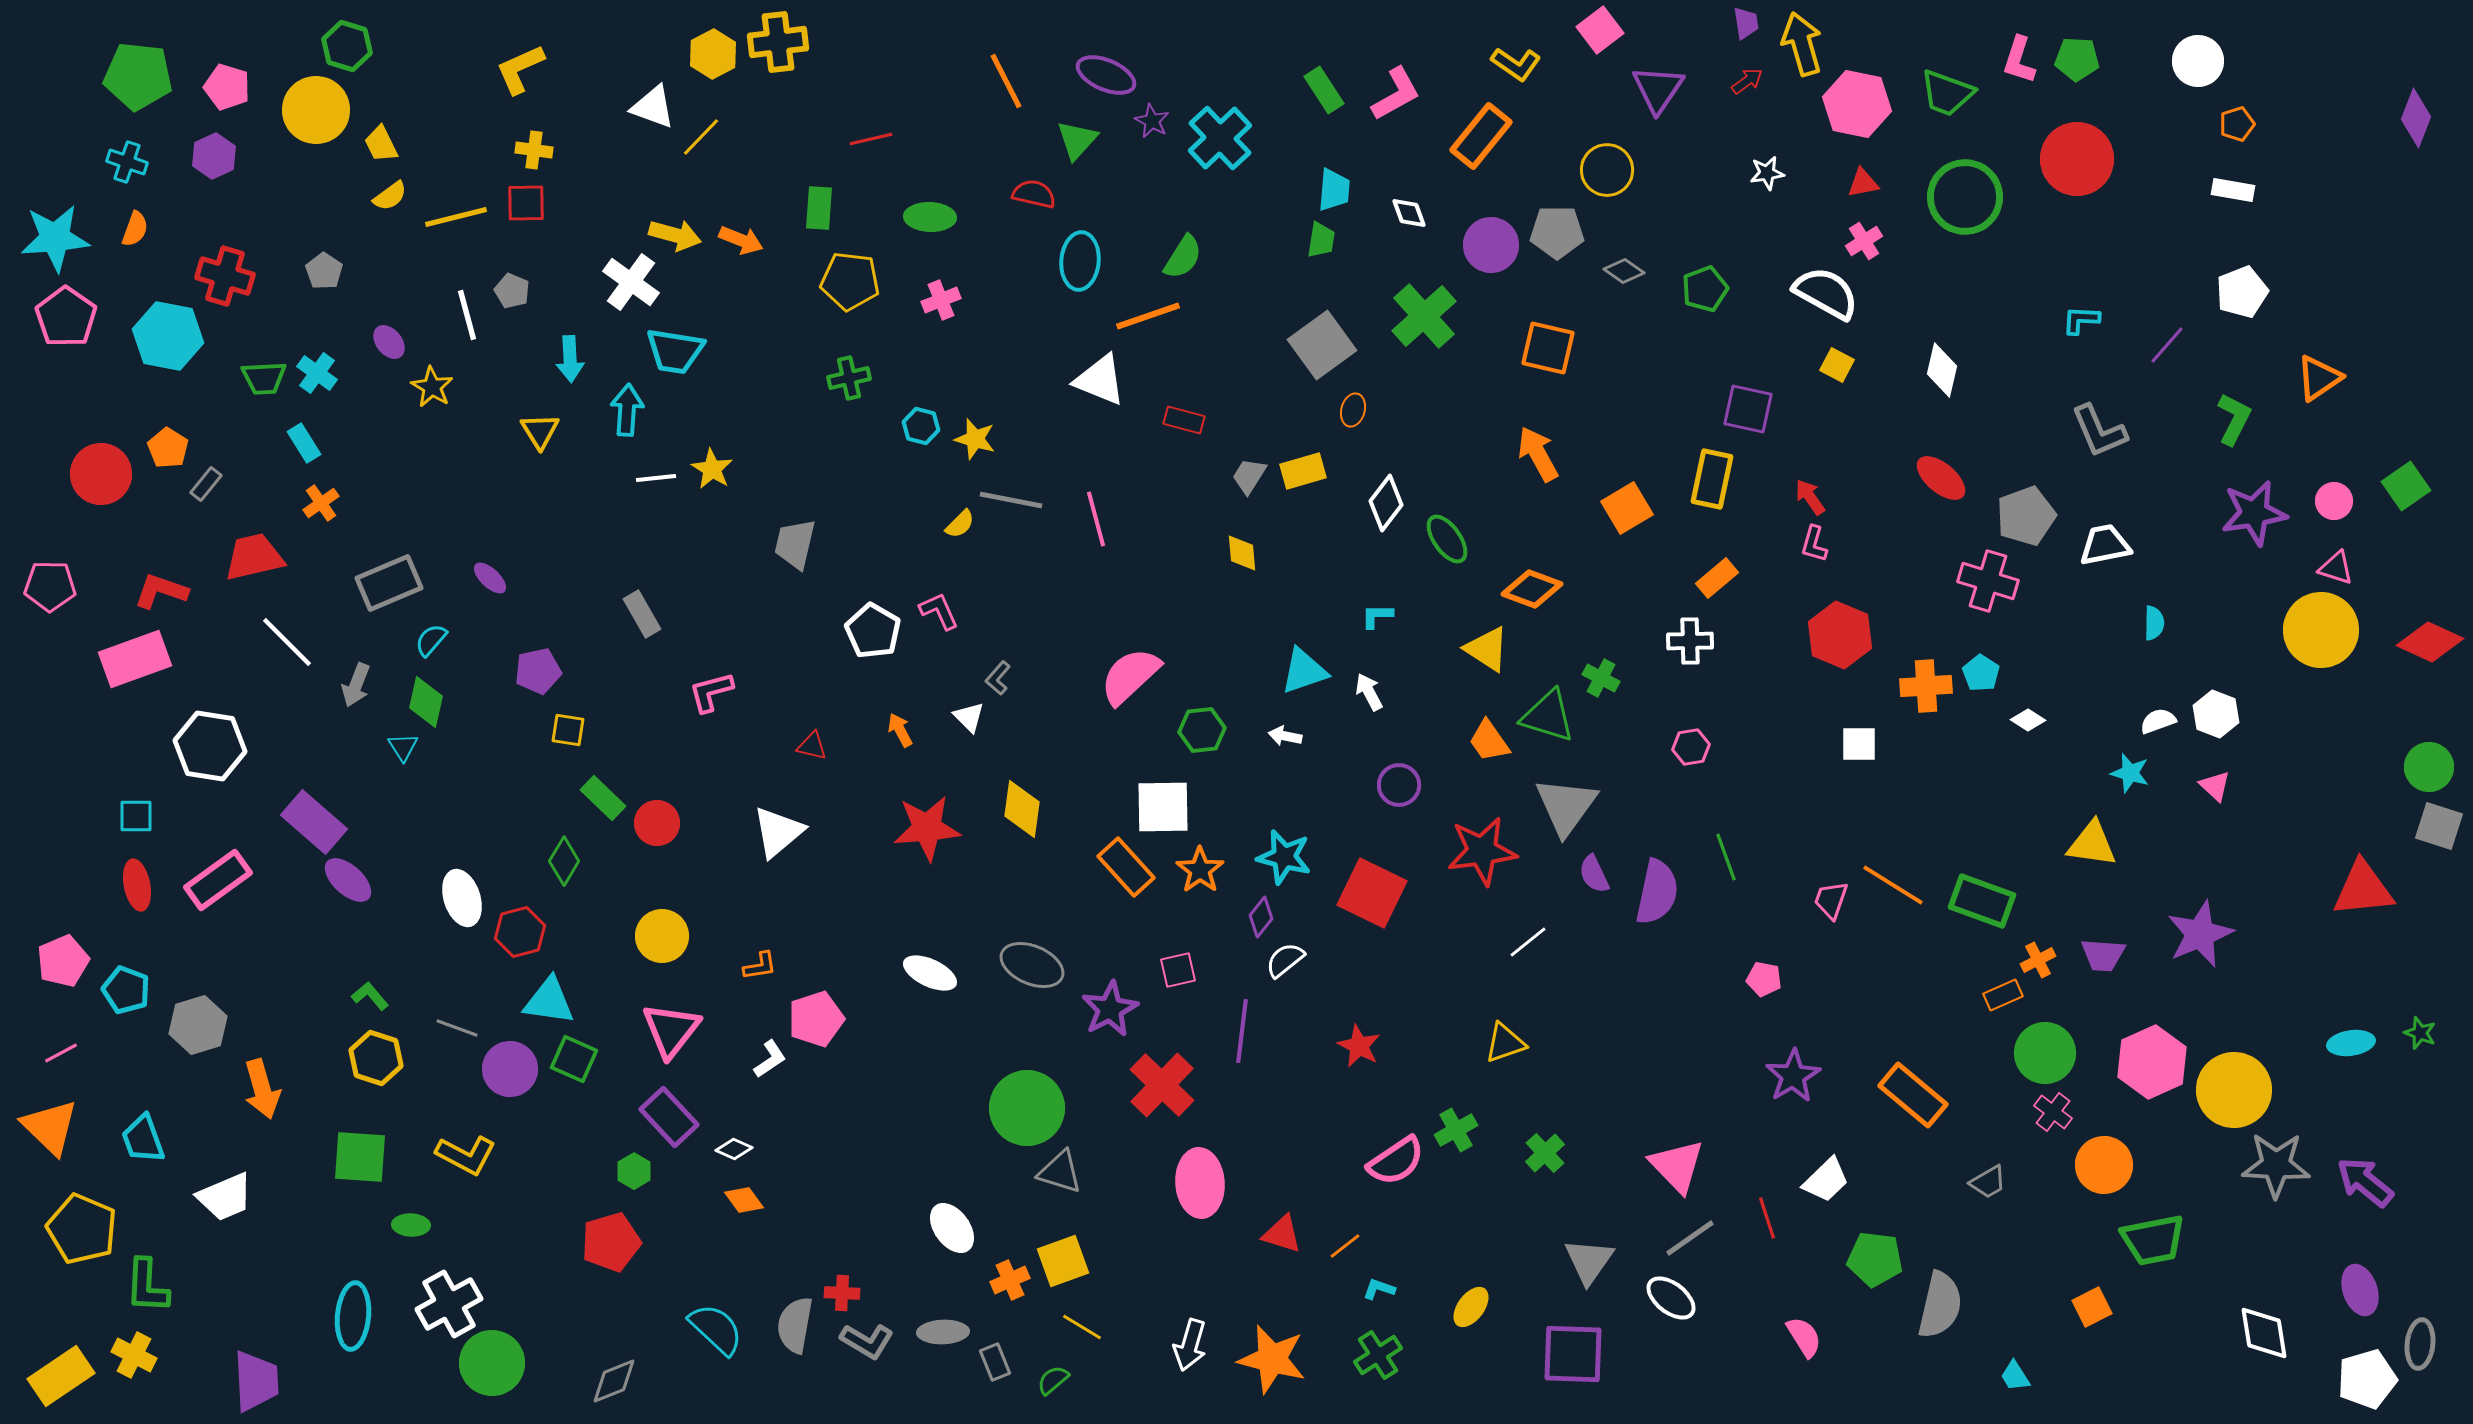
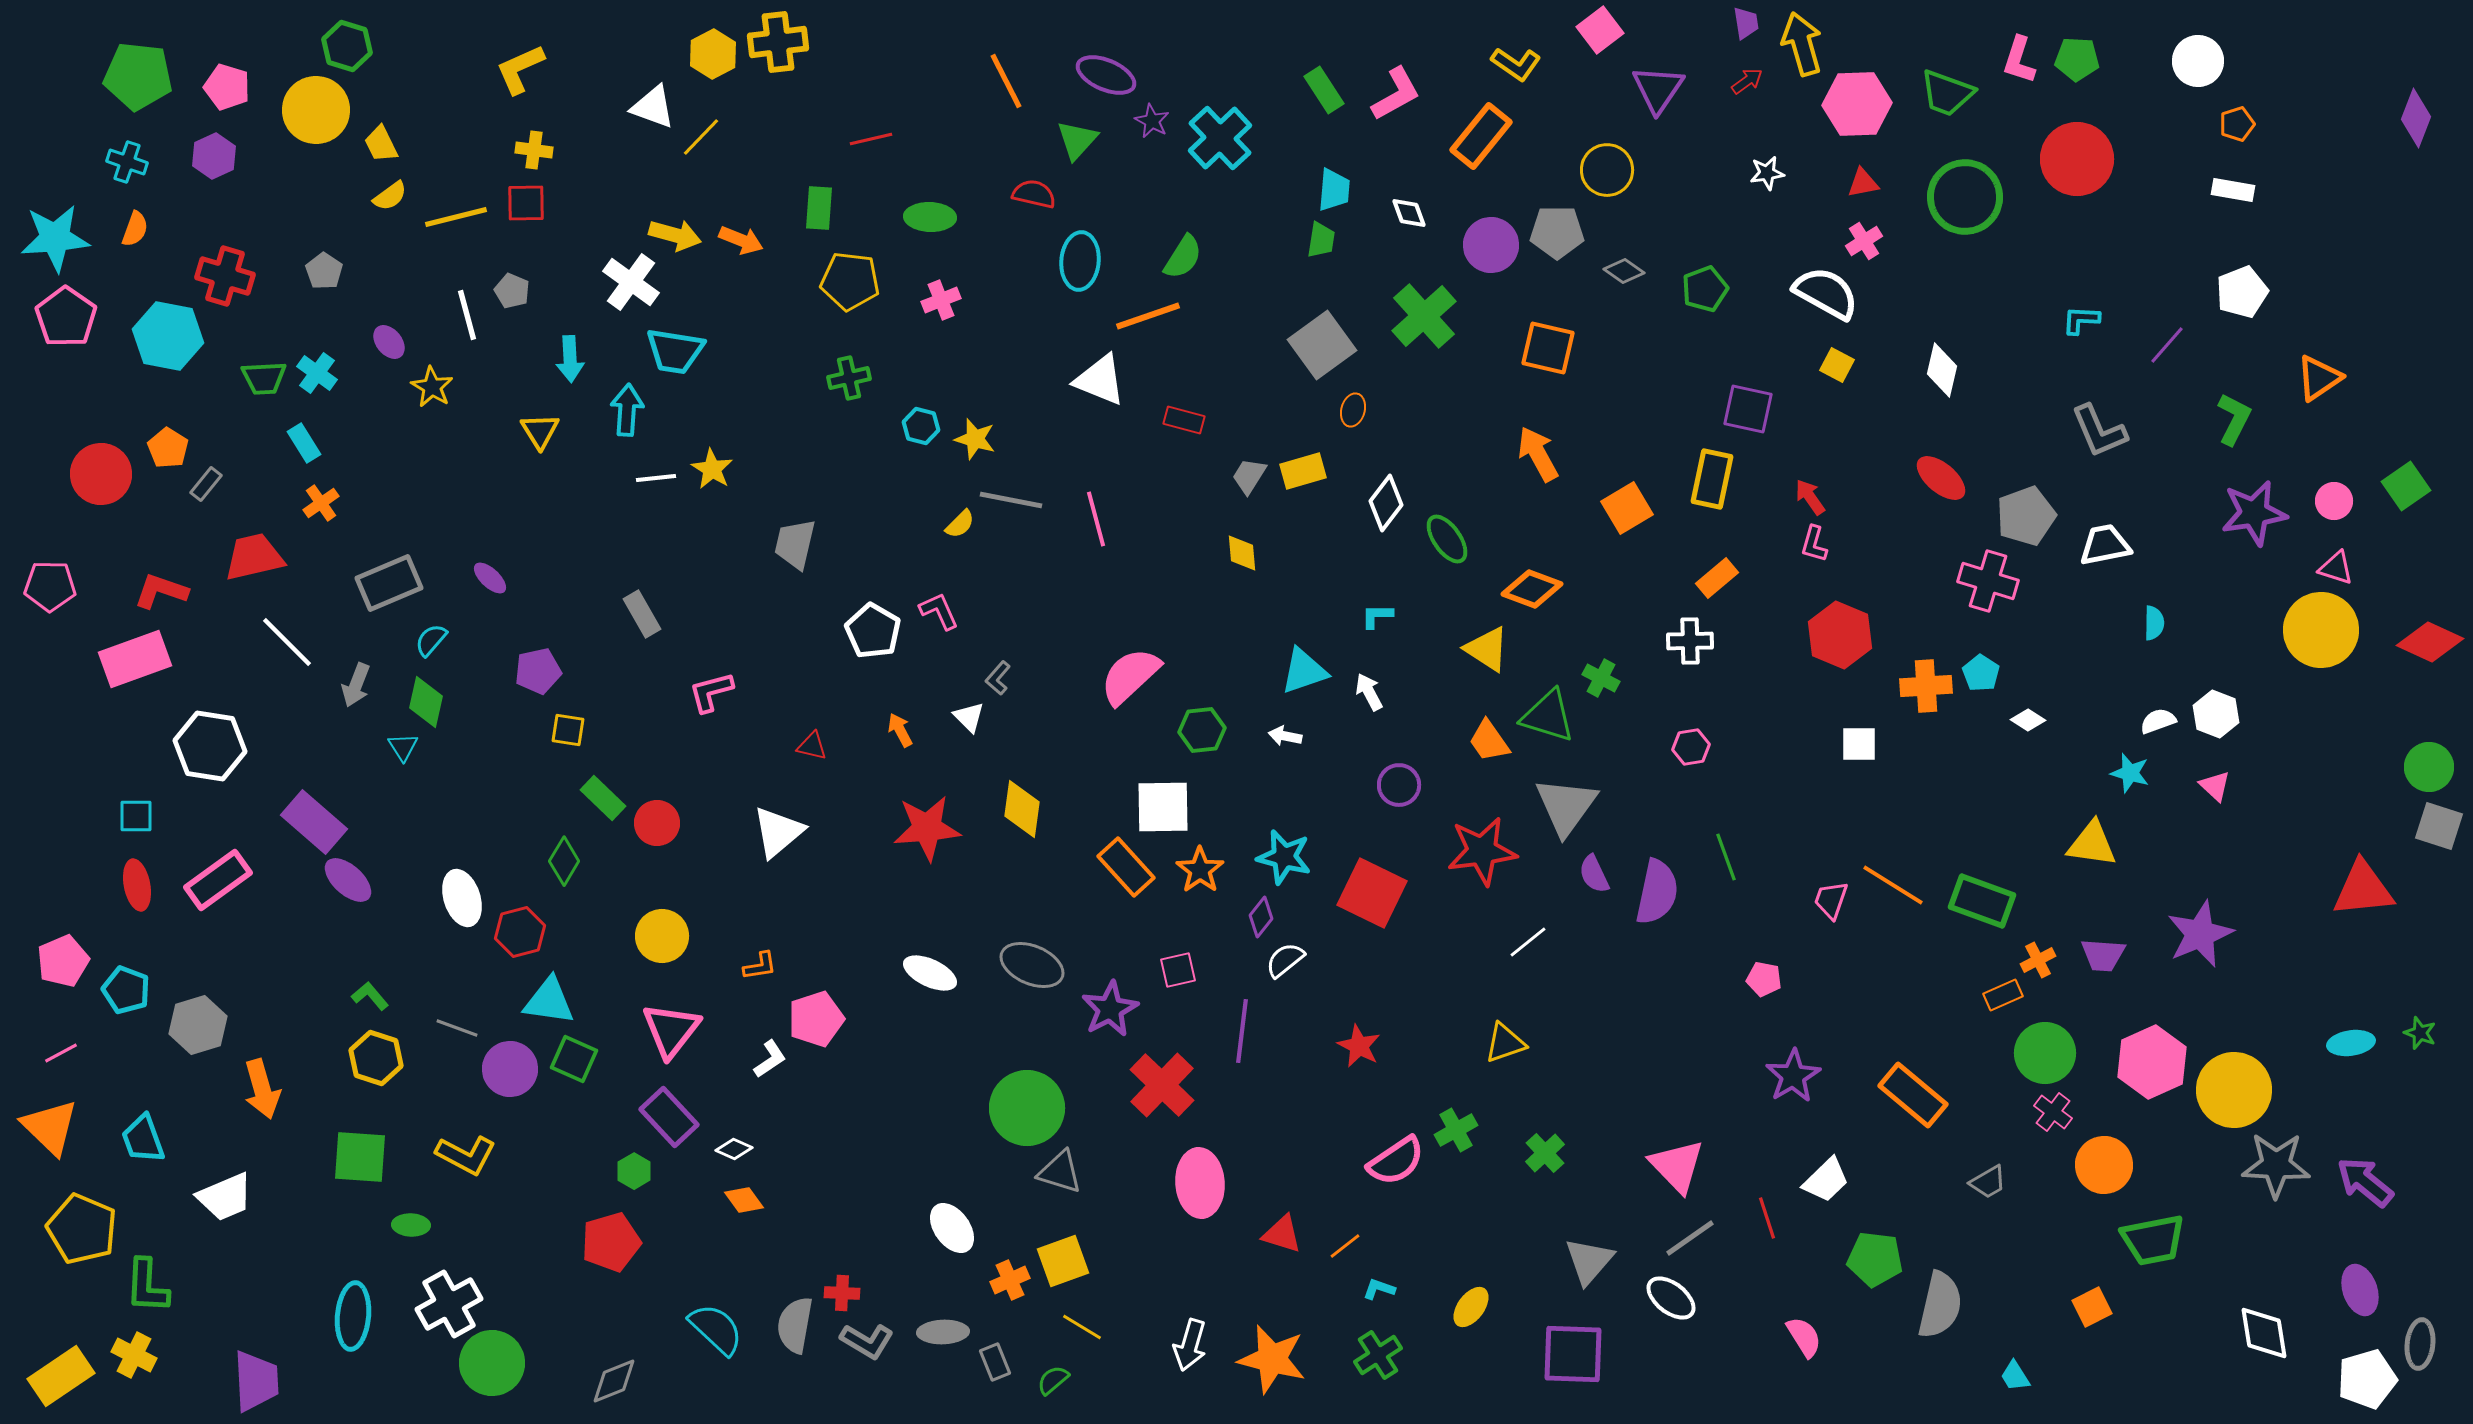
pink hexagon at (1857, 104): rotated 14 degrees counterclockwise
gray triangle at (1589, 1261): rotated 6 degrees clockwise
